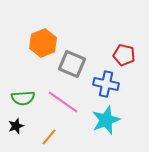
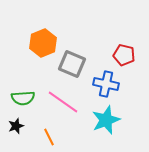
orange line: rotated 66 degrees counterclockwise
